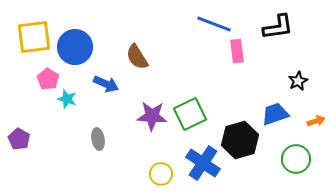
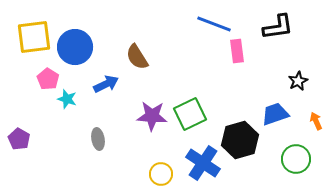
blue arrow: rotated 50 degrees counterclockwise
orange arrow: rotated 96 degrees counterclockwise
